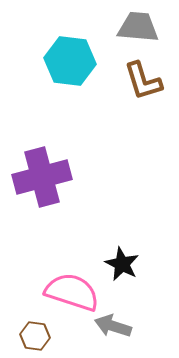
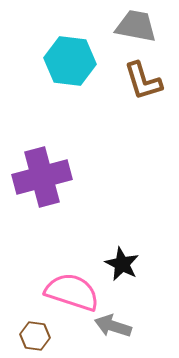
gray trapezoid: moved 2 px left, 1 px up; rotated 6 degrees clockwise
